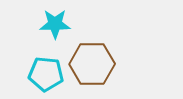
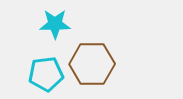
cyan pentagon: rotated 12 degrees counterclockwise
